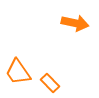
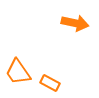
orange rectangle: rotated 18 degrees counterclockwise
